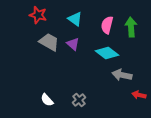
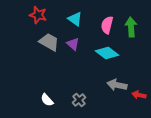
gray arrow: moved 5 px left, 10 px down
